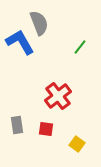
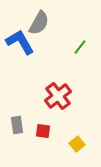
gray semicircle: rotated 50 degrees clockwise
red square: moved 3 px left, 2 px down
yellow square: rotated 14 degrees clockwise
